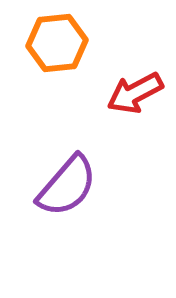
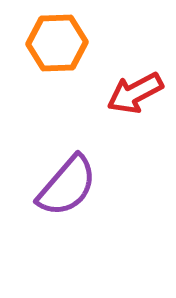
orange hexagon: rotated 4 degrees clockwise
